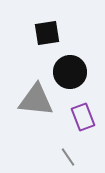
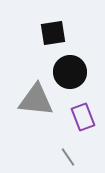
black square: moved 6 px right
